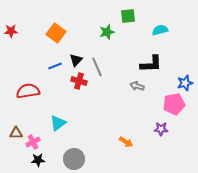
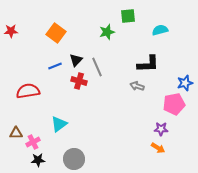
black L-shape: moved 3 px left
cyan triangle: moved 1 px right, 1 px down
orange arrow: moved 32 px right, 6 px down
